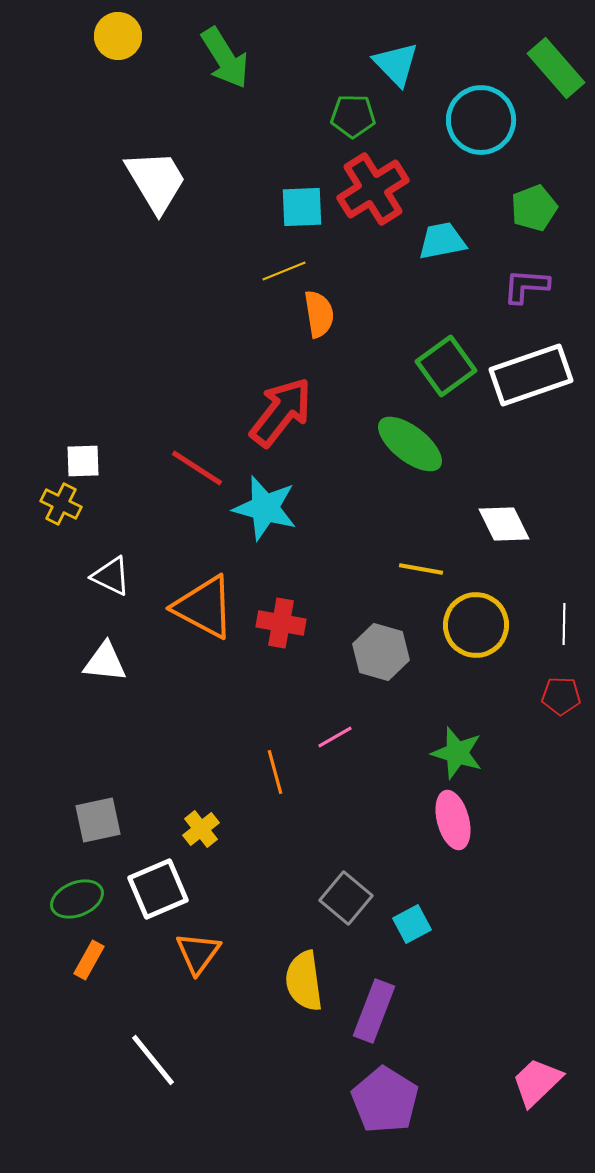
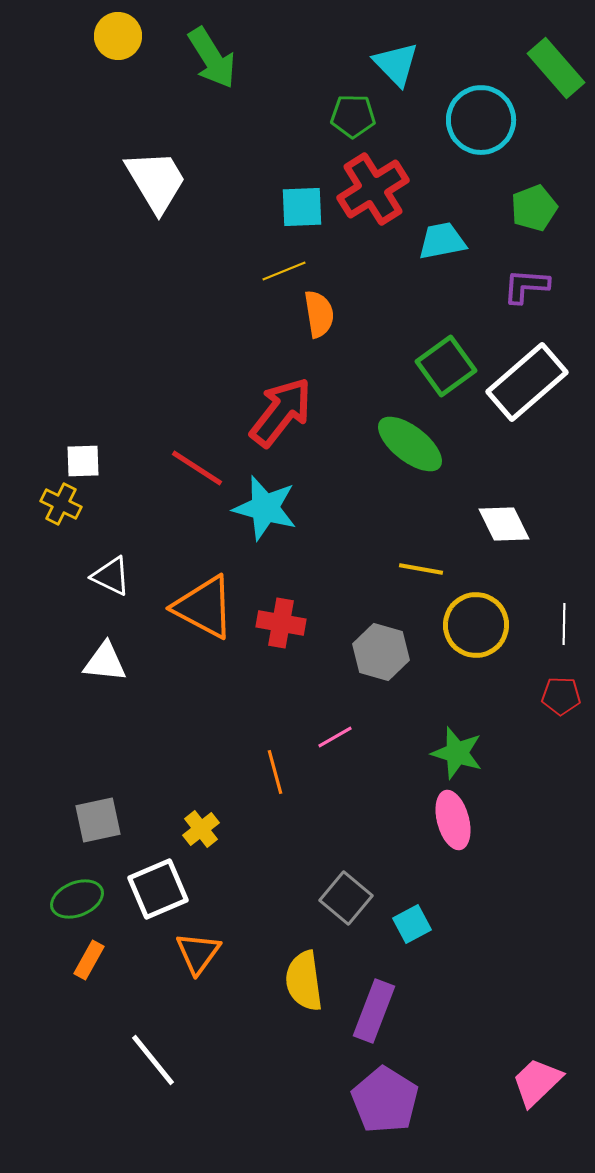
green arrow at (225, 58): moved 13 px left
white rectangle at (531, 375): moved 4 px left, 7 px down; rotated 22 degrees counterclockwise
